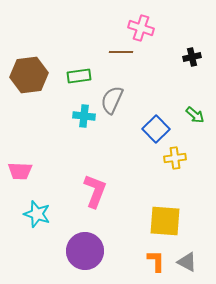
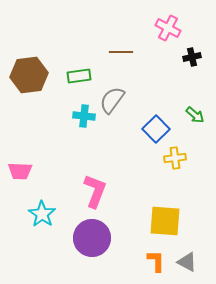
pink cross: moved 27 px right; rotated 10 degrees clockwise
gray semicircle: rotated 12 degrees clockwise
cyan star: moved 5 px right; rotated 16 degrees clockwise
purple circle: moved 7 px right, 13 px up
